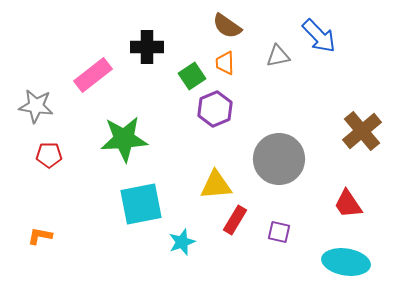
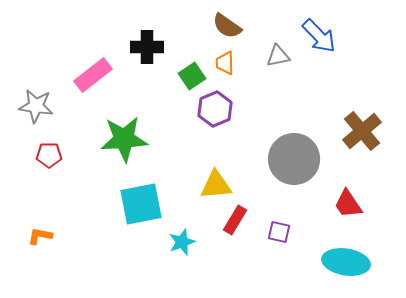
gray circle: moved 15 px right
